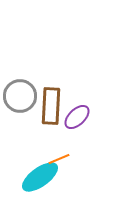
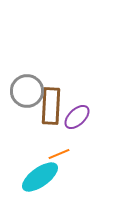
gray circle: moved 7 px right, 5 px up
orange line: moved 5 px up
